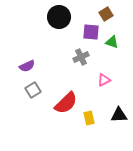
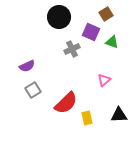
purple square: rotated 18 degrees clockwise
gray cross: moved 9 px left, 8 px up
pink triangle: rotated 16 degrees counterclockwise
yellow rectangle: moved 2 px left
